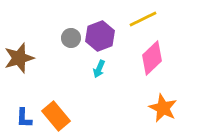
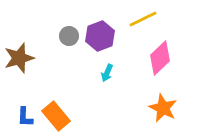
gray circle: moved 2 px left, 2 px up
pink diamond: moved 8 px right
cyan arrow: moved 8 px right, 4 px down
blue L-shape: moved 1 px right, 1 px up
